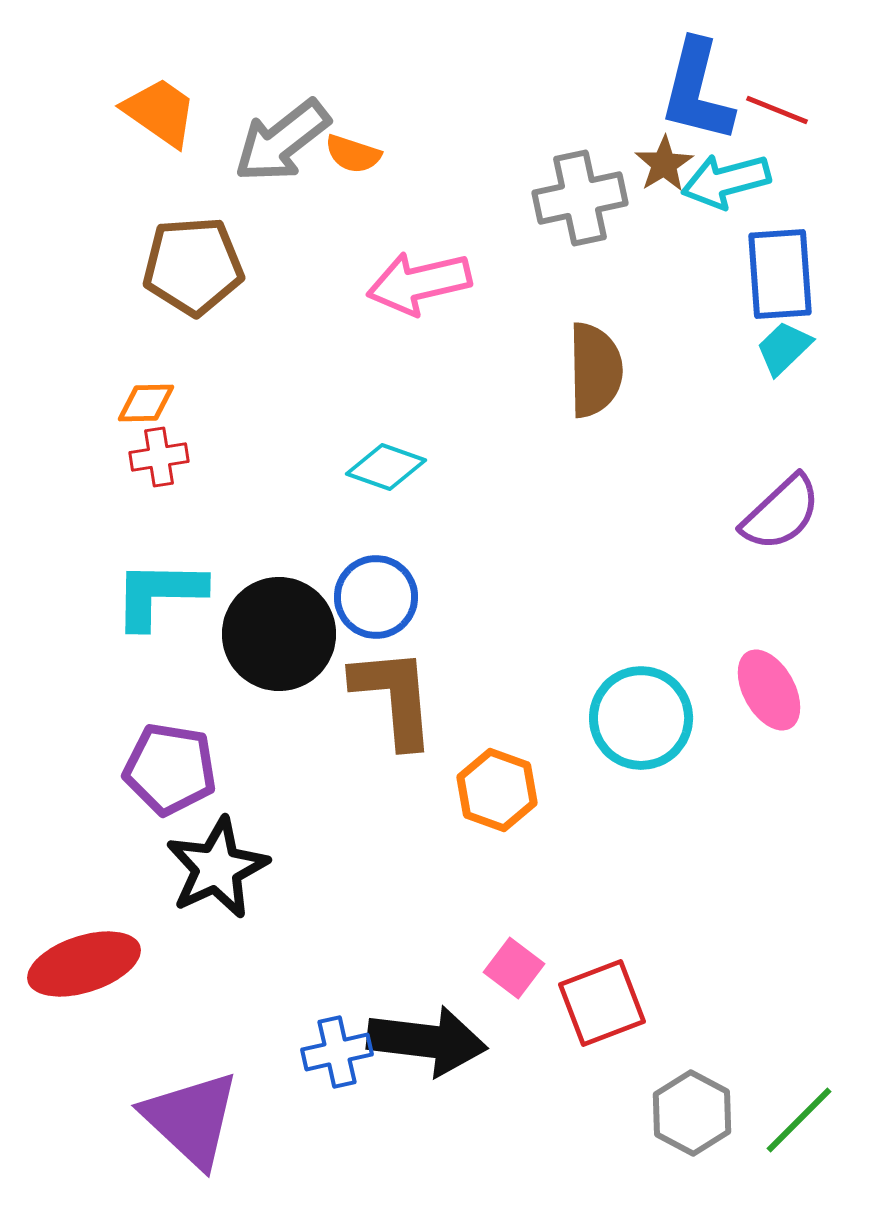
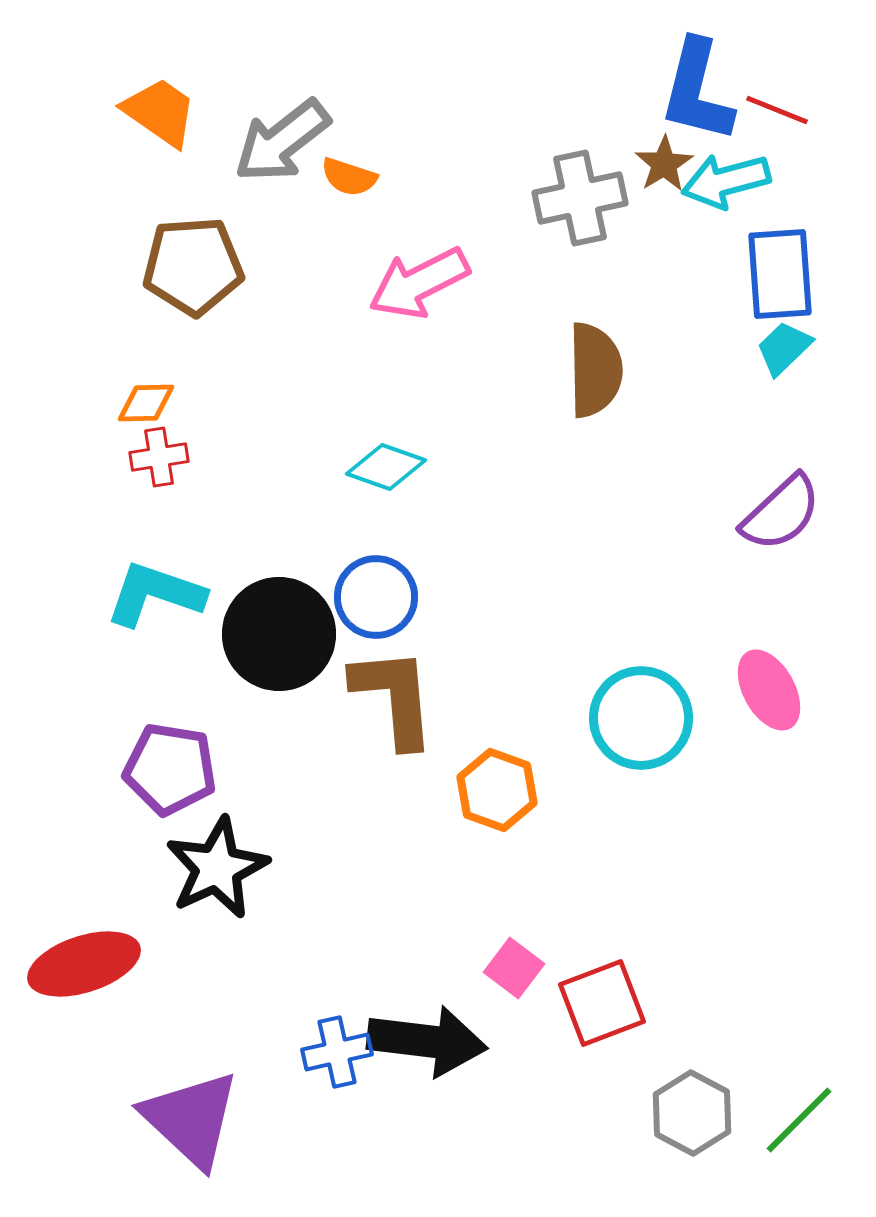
orange semicircle: moved 4 px left, 23 px down
pink arrow: rotated 14 degrees counterclockwise
cyan L-shape: moved 4 px left; rotated 18 degrees clockwise
